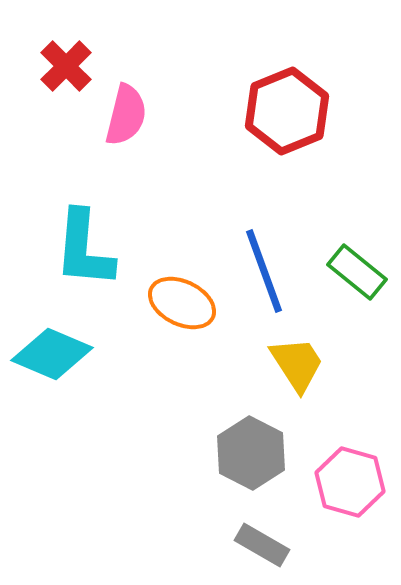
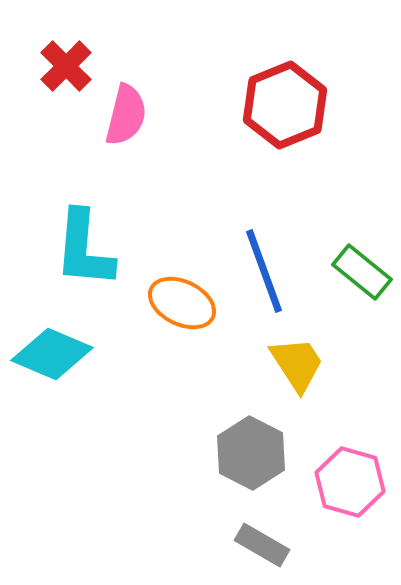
red hexagon: moved 2 px left, 6 px up
green rectangle: moved 5 px right
